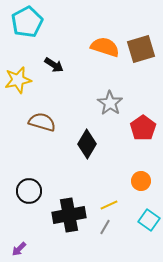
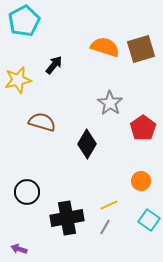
cyan pentagon: moved 3 px left, 1 px up
black arrow: rotated 84 degrees counterclockwise
black circle: moved 2 px left, 1 px down
black cross: moved 2 px left, 3 px down
purple arrow: rotated 63 degrees clockwise
